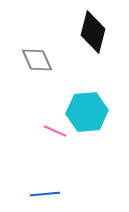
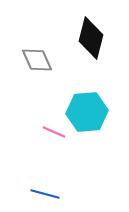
black diamond: moved 2 px left, 6 px down
pink line: moved 1 px left, 1 px down
blue line: rotated 20 degrees clockwise
